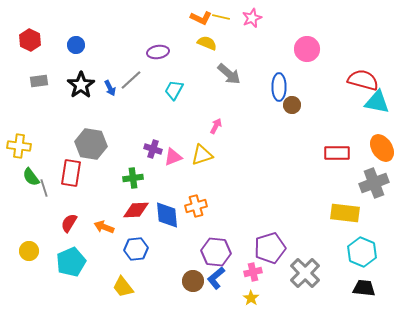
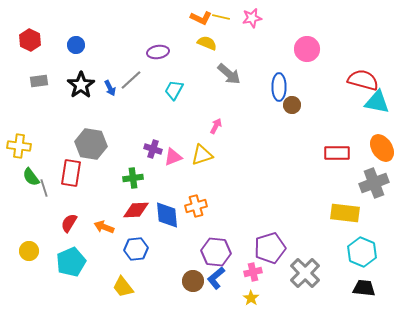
pink star at (252, 18): rotated 12 degrees clockwise
